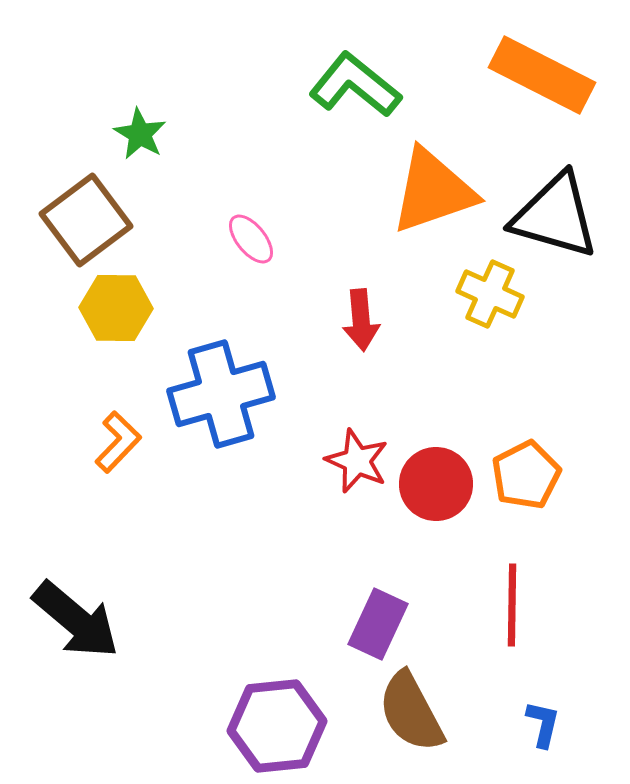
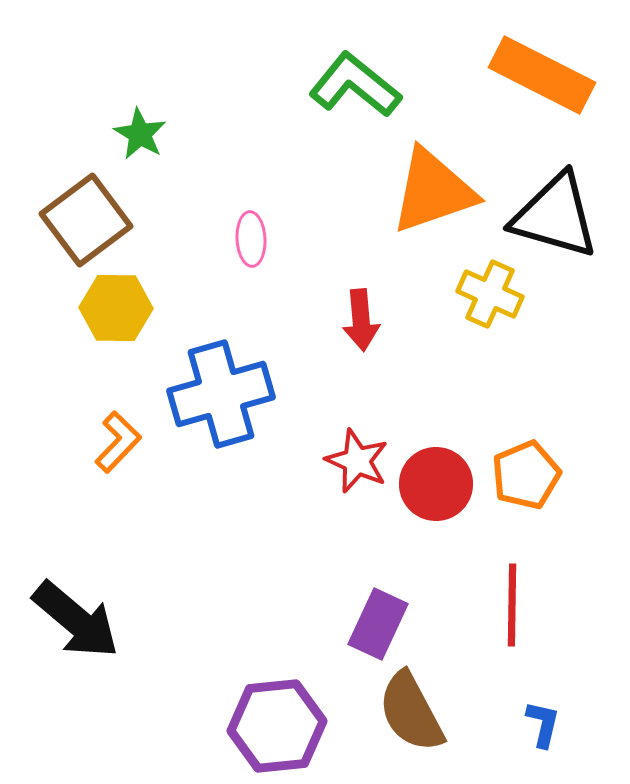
pink ellipse: rotated 36 degrees clockwise
orange pentagon: rotated 4 degrees clockwise
